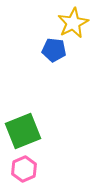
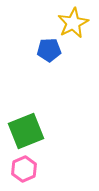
blue pentagon: moved 5 px left; rotated 10 degrees counterclockwise
green square: moved 3 px right
